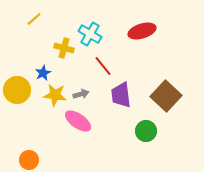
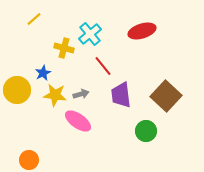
cyan cross: rotated 20 degrees clockwise
